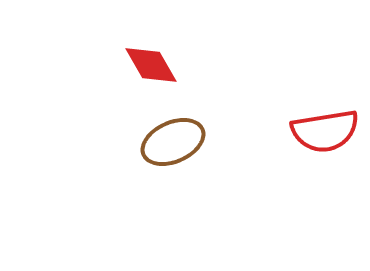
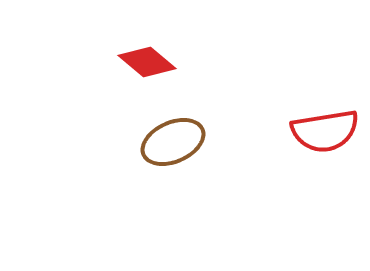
red diamond: moved 4 px left, 3 px up; rotated 20 degrees counterclockwise
